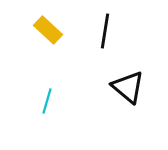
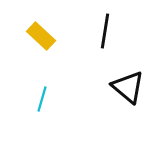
yellow rectangle: moved 7 px left, 6 px down
cyan line: moved 5 px left, 2 px up
